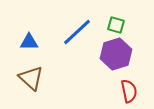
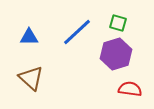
green square: moved 2 px right, 2 px up
blue triangle: moved 5 px up
red semicircle: moved 1 px right, 2 px up; rotated 70 degrees counterclockwise
